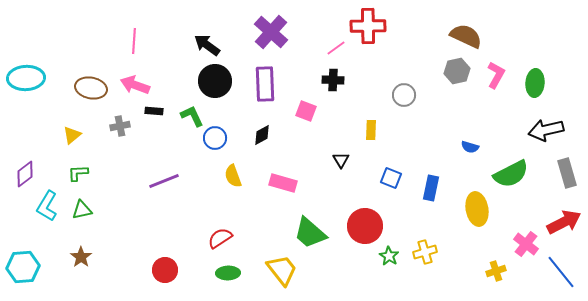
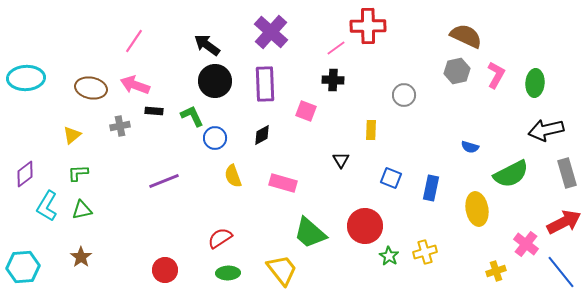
pink line at (134, 41): rotated 30 degrees clockwise
